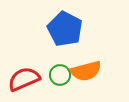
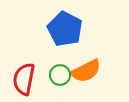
orange semicircle: rotated 12 degrees counterclockwise
red semicircle: rotated 56 degrees counterclockwise
